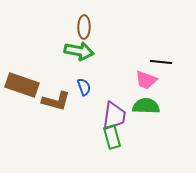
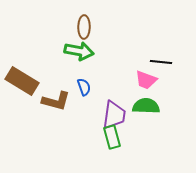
brown rectangle: moved 4 px up; rotated 12 degrees clockwise
purple trapezoid: moved 1 px up
